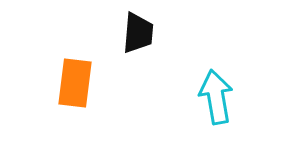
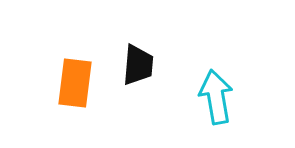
black trapezoid: moved 32 px down
